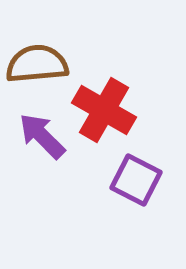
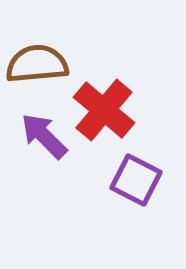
red cross: rotated 10 degrees clockwise
purple arrow: moved 2 px right
